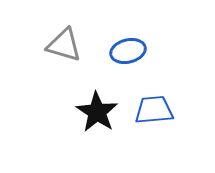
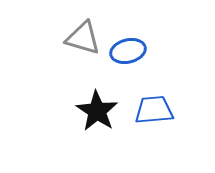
gray triangle: moved 19 px right, 7 px up
black star: moved 1 px up
